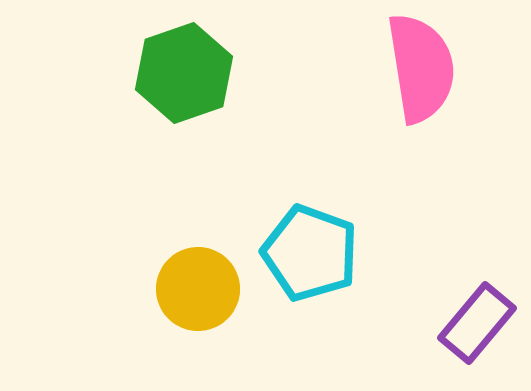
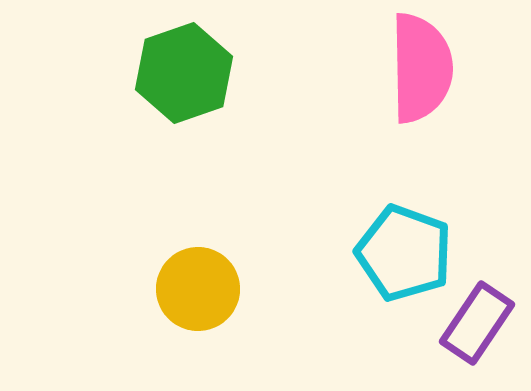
pink semicircle: rotated 8 degrees clockwise
cyan pentagon: moved 94 px right
purple rectangle: rotated 6 degrees counterclockwise
